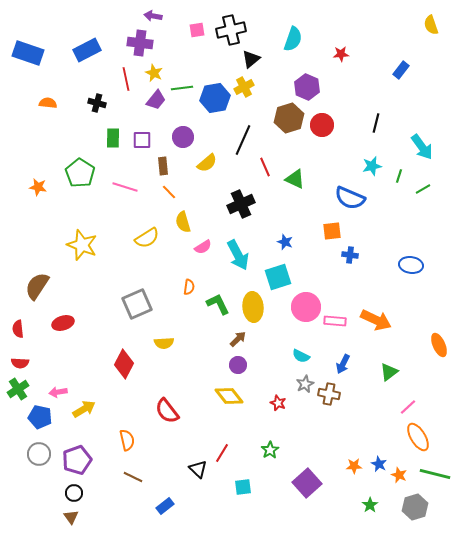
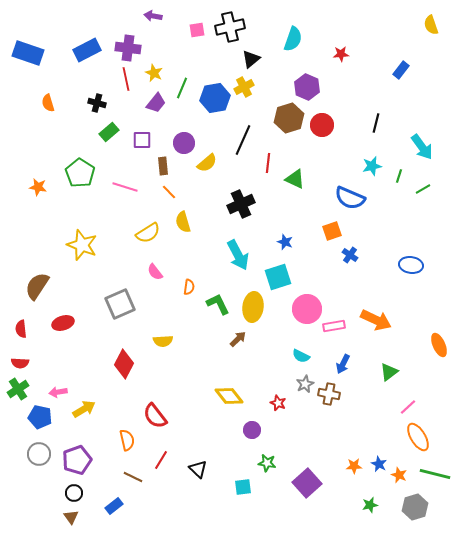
black cross at (231, 30): moved 1 px left, 3 px up
purple cross at (140, 43): moved 12 px left, 5 px down
green line at (182, 88): rotated 60 degrees counterclockwise
purple trapezoid at (156, 100): moved 3 px down
orange semicircle at (48, 103): rotated 114 degrees counterclockwise
purple circle at (183, 137): moved 1 px right, 6 px down
green rectangle at (113, 138): moved 4 px left, 6 px up; rotated 48 degrees clockwise
red line at (265, 167): moved 3 px right, 4 px up; rotated 30 degrees clockwise
orange square at (332, 231): rotated 12 degrees counterclockwise
yellow semicircle at (147, 238): moved 1 px right, 5 px up
pink semicircle at (203, 247): moved 48 px left, 25 px down; rotated 84 degrees clockwise
blue cross at (350, 255): rotated 28 degrees clockwise
gray square at (137, 304): moved 17 px left
yellow ellipse at (253, 307): rotated 12 degrees clockwise
pink circle at (306, 307): moved 1 px right, 2 px down
pink rectangle at (335, 321): moved 1 px left, 5 px down; rotated 15 degrees counterclockwise
red semicircle at (18, 329): moved 3 px right
yellow semicircle at (164, 343): moved 1 px left, 2 px up
purple circle at (238, 365): moved 14 px right, 65 px down
red semicircle at (167, 411): moved 12 px left, 5 px down
green star at (270, 450): moved 3 px left, 13 px down; rotated 30 degrees counterclockwise
red line at (222, 453): moved 61 px left, 7 px down
green star at (370, 505): rotated 21 degrees clockwise
blue rectangle at (165, 506): moved 51 px left
